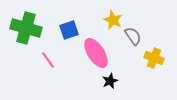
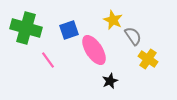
pink ellipse: moved 2 px left, 3 px up
yellow cross: moved 6 px left, 1 px down; rotated 12 degrees clockwise
